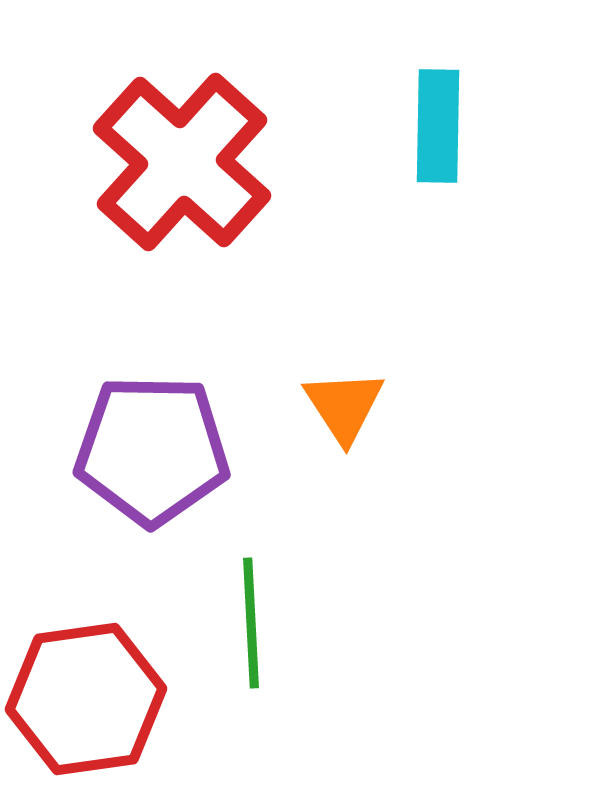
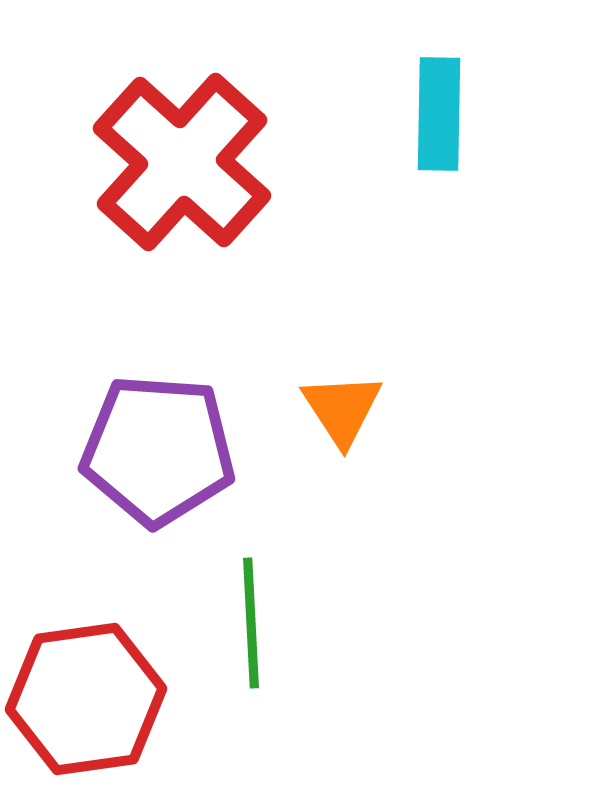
cyan rectangle: moved 1 px right, 12 px up
orange triangle: moved 2 px left, 3 px down
purple pentagon: moved 6 px right; rotated 3 degrees clockwise
